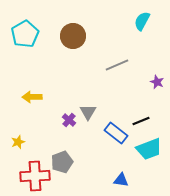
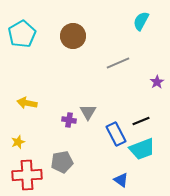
cyan semicircle: moved 1 px left
cyan pentagon: moved 3 px left
gray line: moved 1 px right, 2 px up
purple star: rotated 16 degrees clockwise
yellow arrow: moved 5 px left, 6 px down; rotated 12 degrees clockwise
purple cross: rotated 32 degrees counterclockwise
blue rectangle: moved 1 px down; rotated 25 degrees clockwise
cyan trapezoid: moved 7 px left
gray pentagon: rotated 10 degrees clockwise
red cross: moved 8 px left, 1 px up
blue triangle: rotated 28 degrees clockwise
